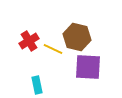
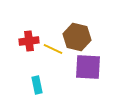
red cross: rotated 24 degrees clockwise
